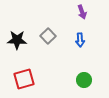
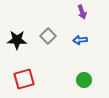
blue arrow: rotated 88 degrees clockwise
